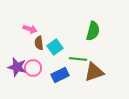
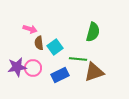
green semicircle: moved 1 px down
purple star: rotated 24 degrees counterclockwise
